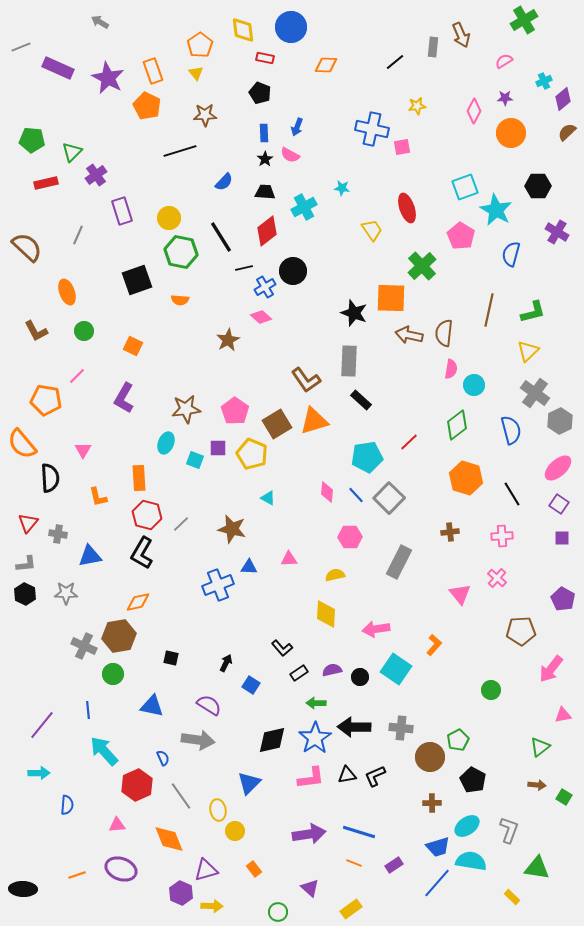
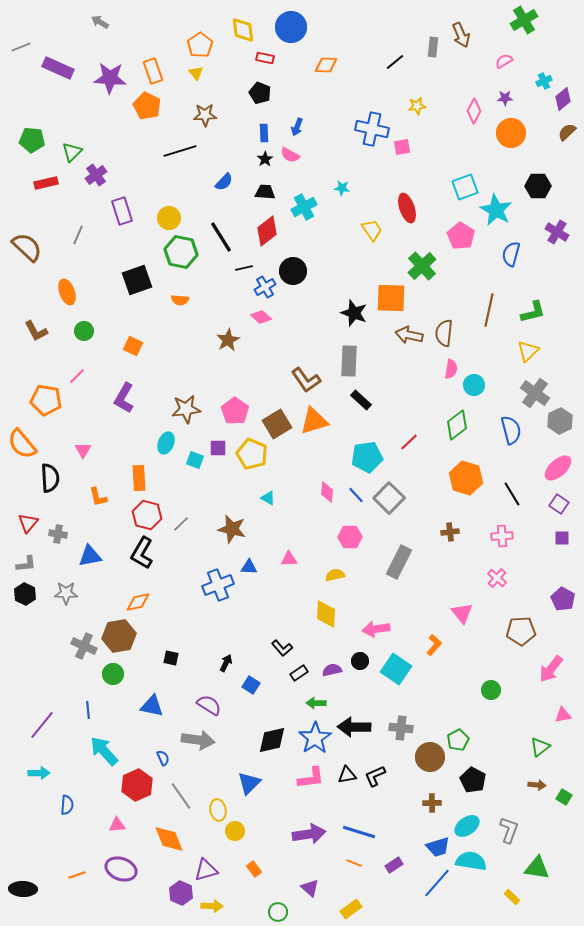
purple star at (108, 78): moved 2 px right; rotated 24 degrees counterclockwise
pink triangle at (460, 594): moved 2 px right, 19 px down
black circle at (360, 677): moved 16 px up
